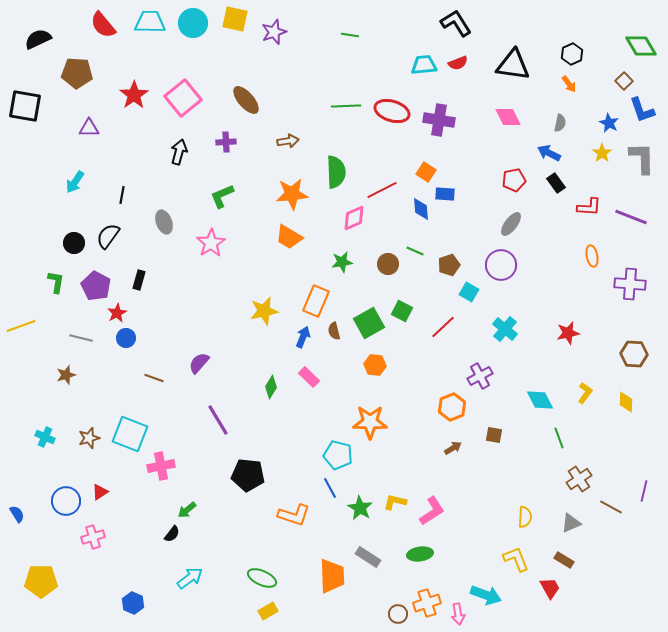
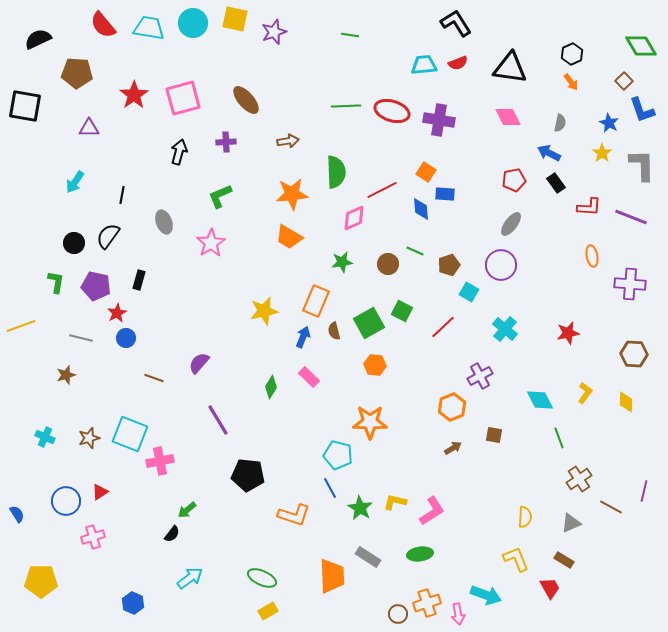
cyan trapezoid at (150, 22): moved 1 px left, 6 px down; rotated 8 degrees clockwise
black triangle at (513, 65): moved 3 px left, 3 px down
orange arrow at (569, 84): moved 2 px right, 2 px up
pink square at (183, 98): rotated 24 degrees clockwise
gray L-shape at (642, 158): moved 7 px down
green L-shape at (222, 196): moved 2 px left
purple pentagon at (96, 286): rotated 16 degrees counterclockwise
pink cross at (161, 466): moved 1 px left, 5 px up
